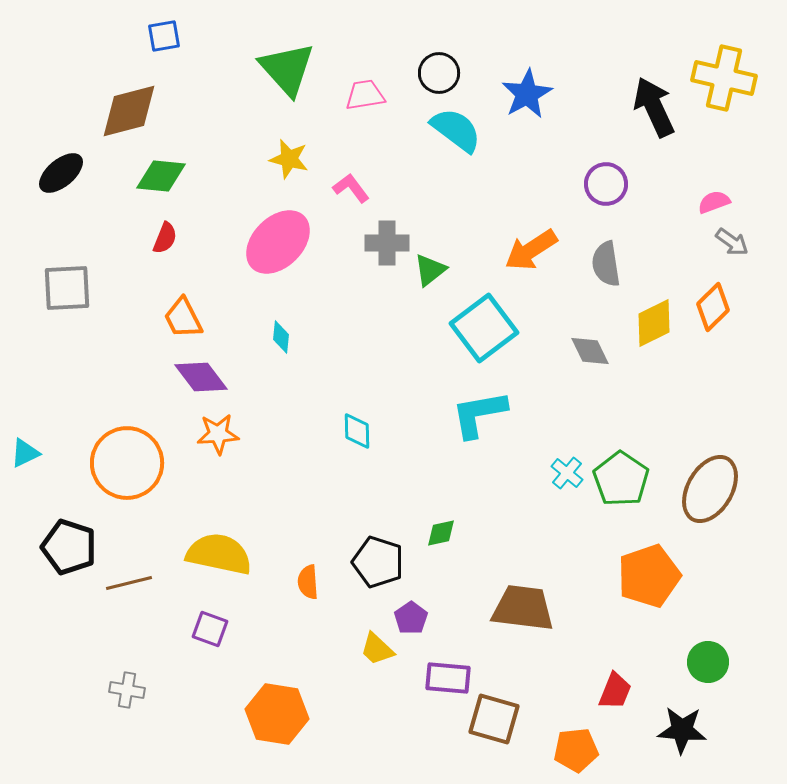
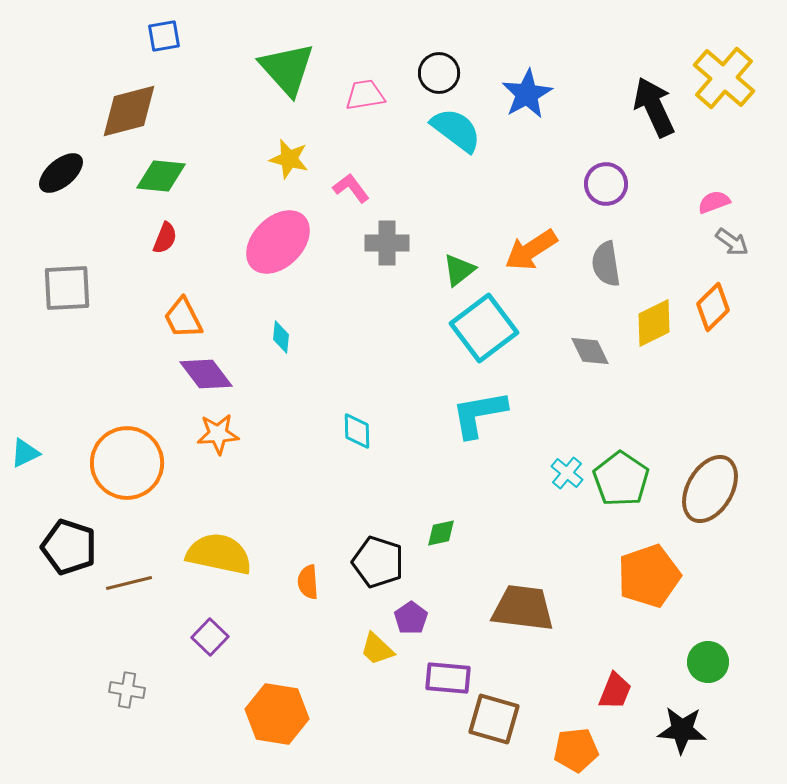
yellow cross at (724, 78): rotated 28 degrees clockwise
green triangle at (430, 270): moved 29 px right
purple diamond at (201, 377): moved 5 px right, 3 px up
purple square at (210, 629): moved 8 px down; rotated 24 degrees clockwise
